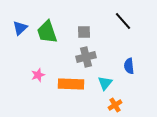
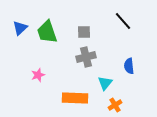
orange rectangle: moved 4 px right, 14 px down
